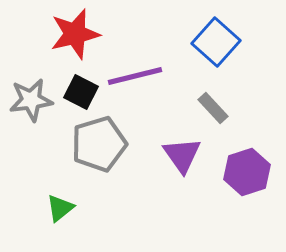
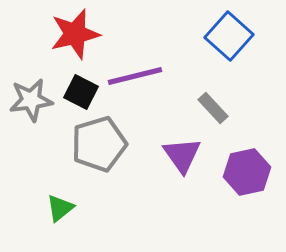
blue square: moved 13 px right, 6 px up
purple hexagon: rotated 6 degrees clockwise
